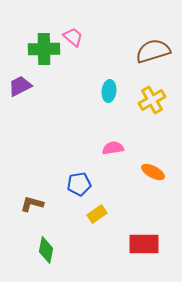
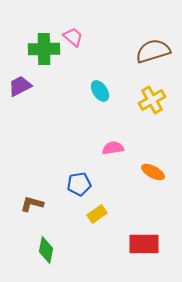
cyan ellipse: moved 9 px left; rotated 40 degrees counterclockwise
